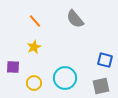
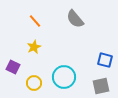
purple square: rotated 24 degrees clockwise
cyan circle: moved 1 px left, 1 px up
